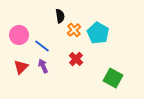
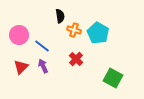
orange cross: rotated 32 degrees counterclockwise
